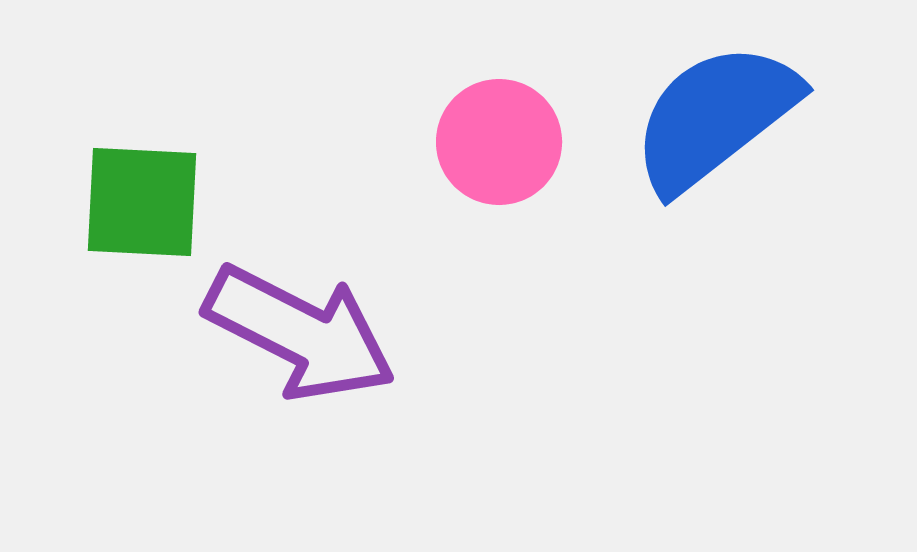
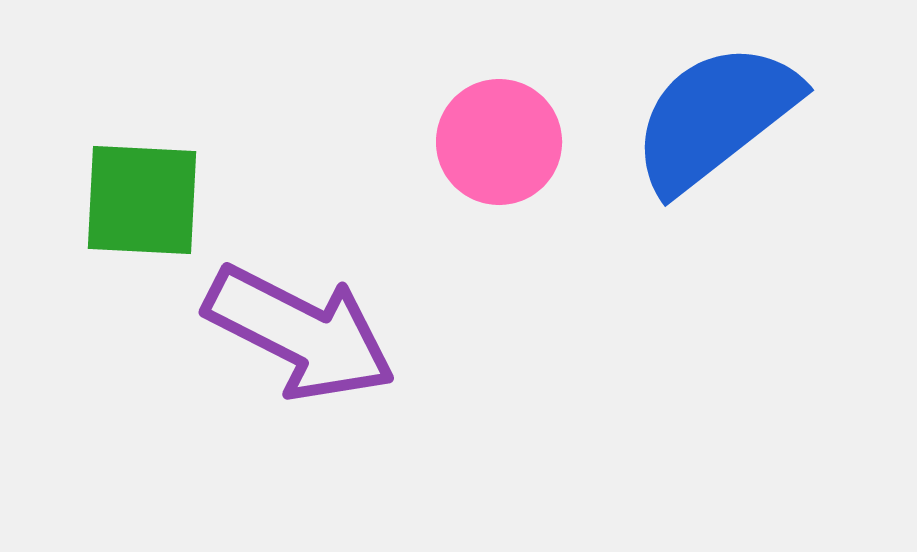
green square: moved 2 px up
